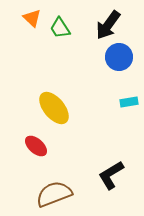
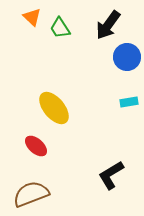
orange triangle: moved 1 px up
blue circle: moved 8 px right
brown semicircle: moved 23 px left
